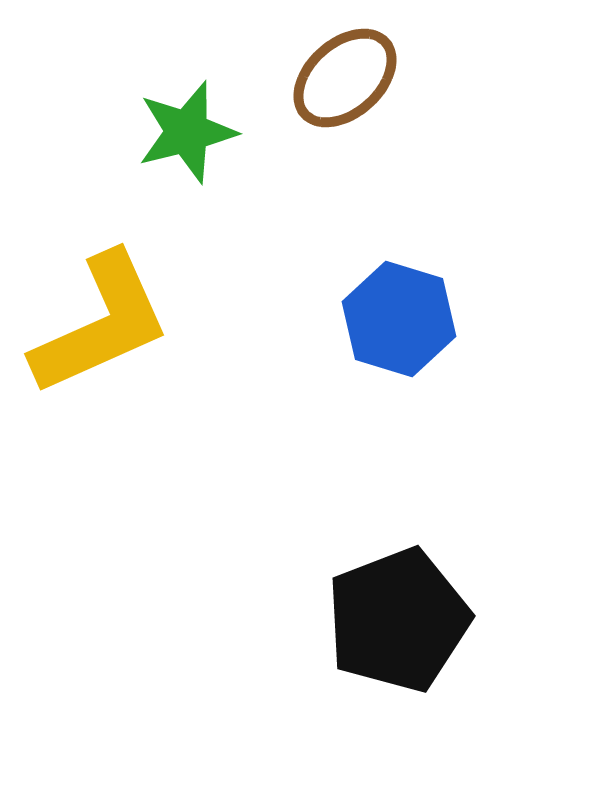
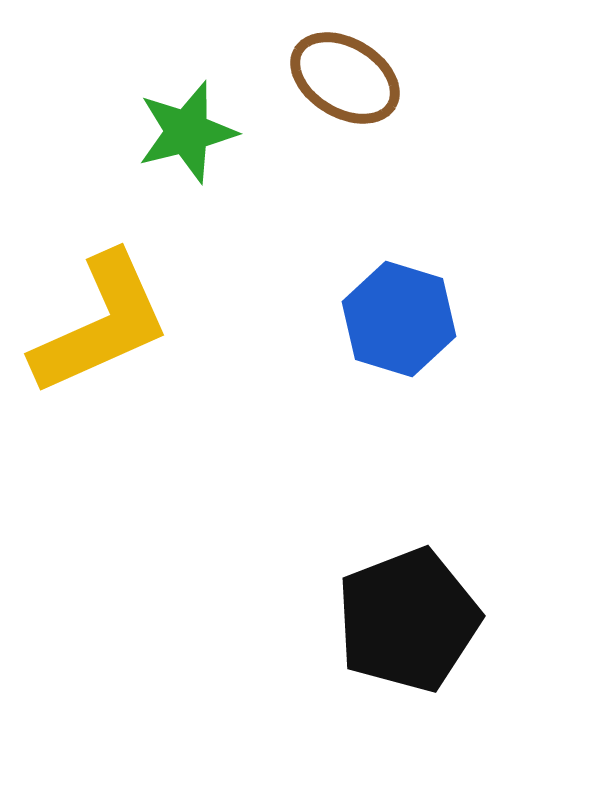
brown ellipse: rotated 73 degrees clockwise
black pentagon: moved 10 px right
